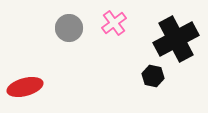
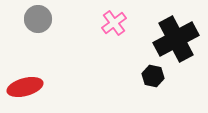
gray circle: moved 31 px left, 9 px up
